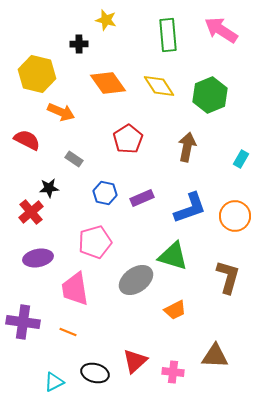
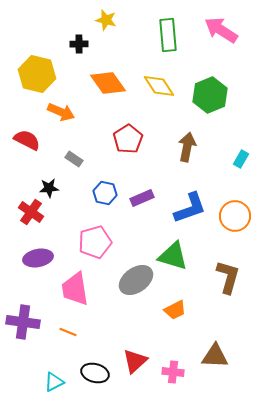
red cross: rotated 15 degrees counterclockwise
